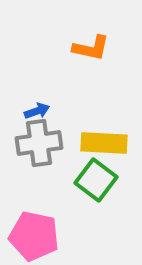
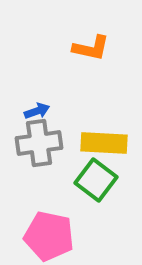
pink pentagon: moved 15 px right
